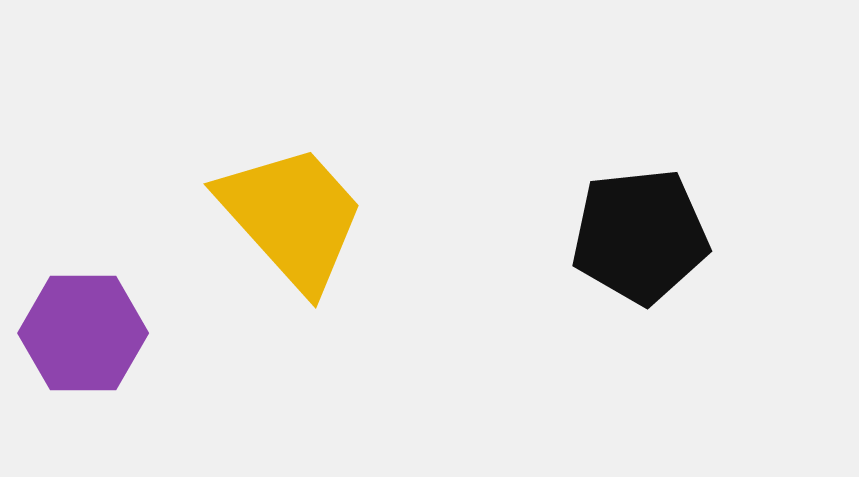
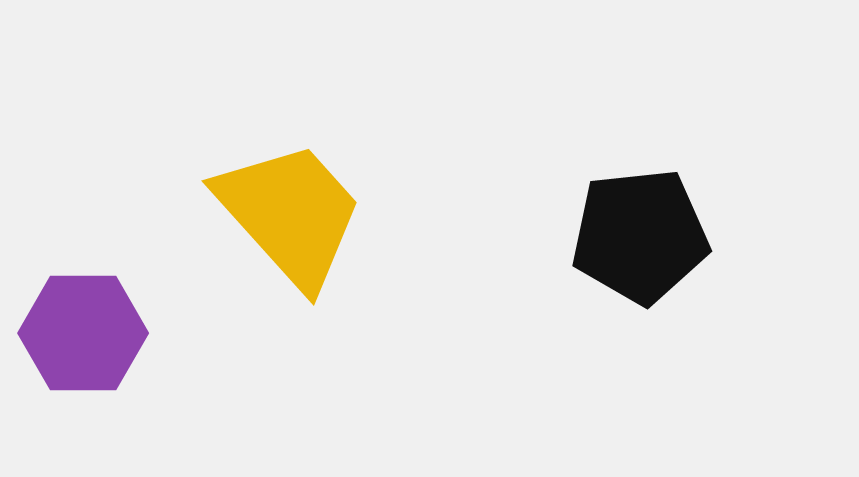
yellow trapezoid: moved 2 px left, 3 px up
